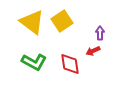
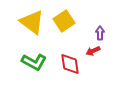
yellow square: moved 2 px right
